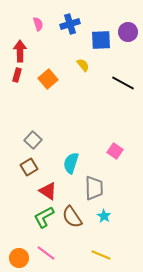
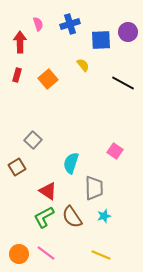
red arrow: moved 9 px up
brown square: moved 12 px left
cyan star: rotated 24 degrees clockwise
orange circle: moved 4 px up
